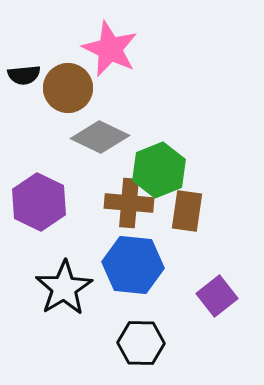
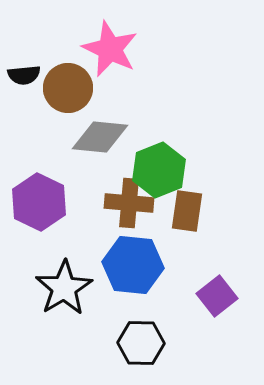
gray diamond: rotated 20 degrees counterclockwise
